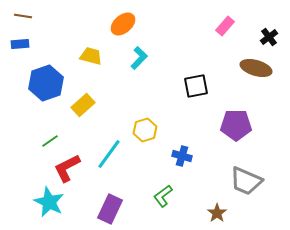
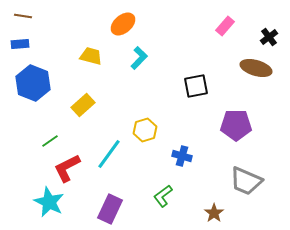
blue hexagon: moved 13 px left; rotated 20 degrees counterclockwise
brown star: moved 3 px left
